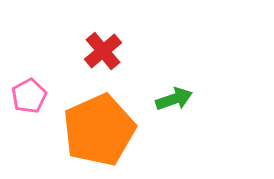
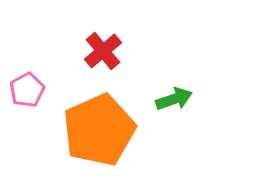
pink pentagon: moved 2 px left, 6 px up
